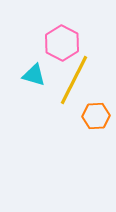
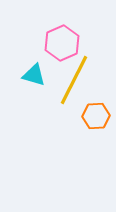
pink hexagon: rotated 8 degrees clockwise
